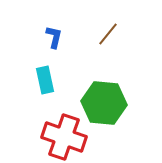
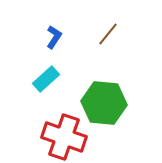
blue L-shape: rotated 20 degrees clockwise
cyan rectangle: moved 1 px right, 1 px up; rotated 60 degrees clockwise
